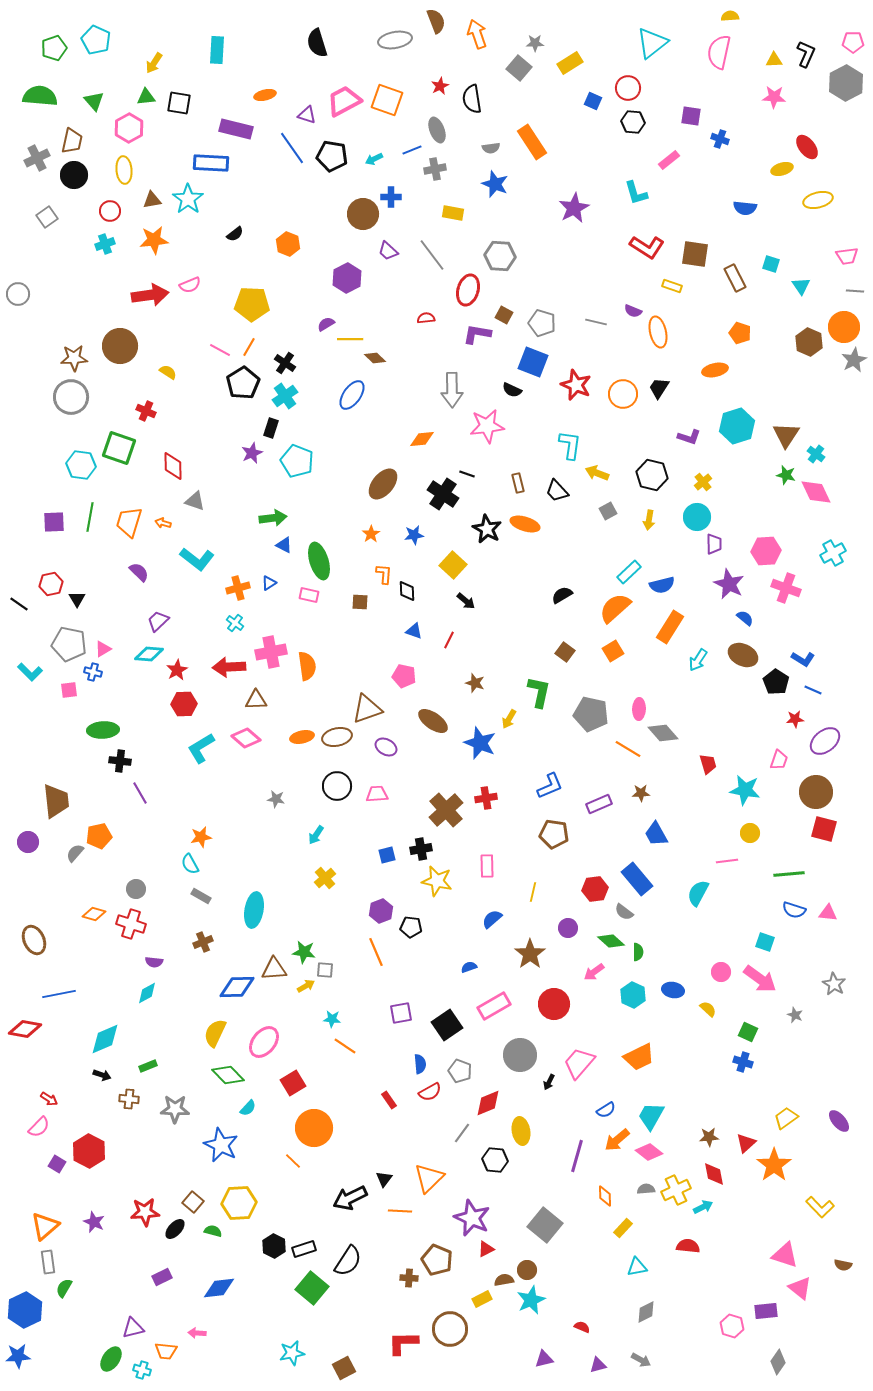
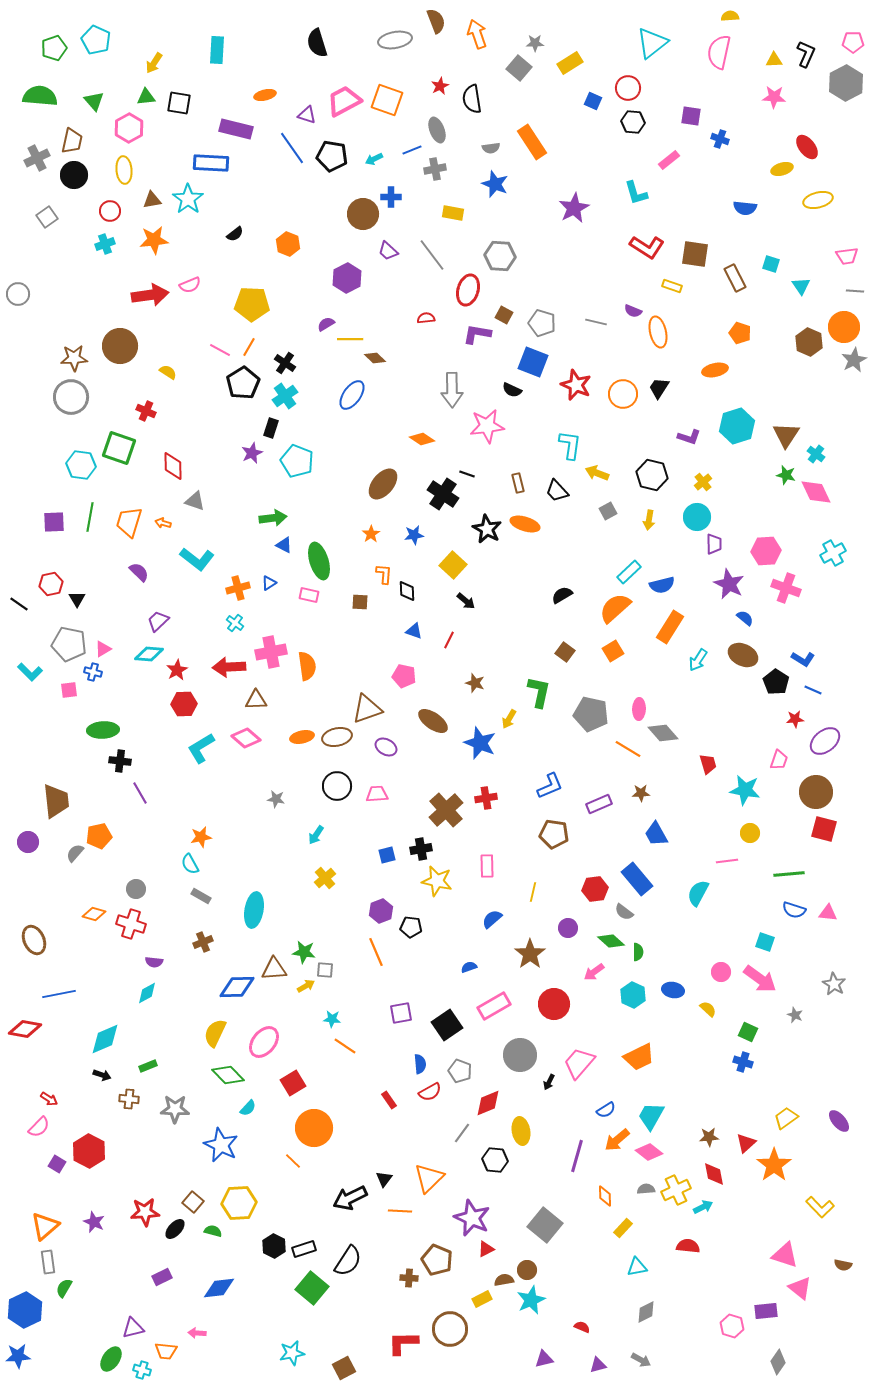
orange diamond at (422, 439): rotated 40 degrees clockwise
